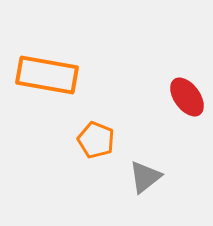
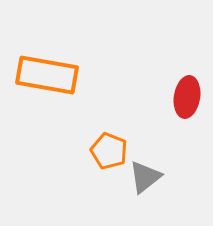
red ellipse: rotated 45 degrees clockwise
orange pentagon: moved 13 px right, 11 px down
